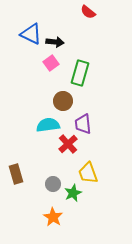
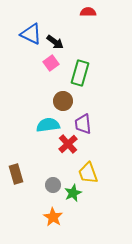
red semicircle: rotated 140 degrees clockwise
black arrow: rotated 30 degrees clockwise
gray circle: moved 1 px down
